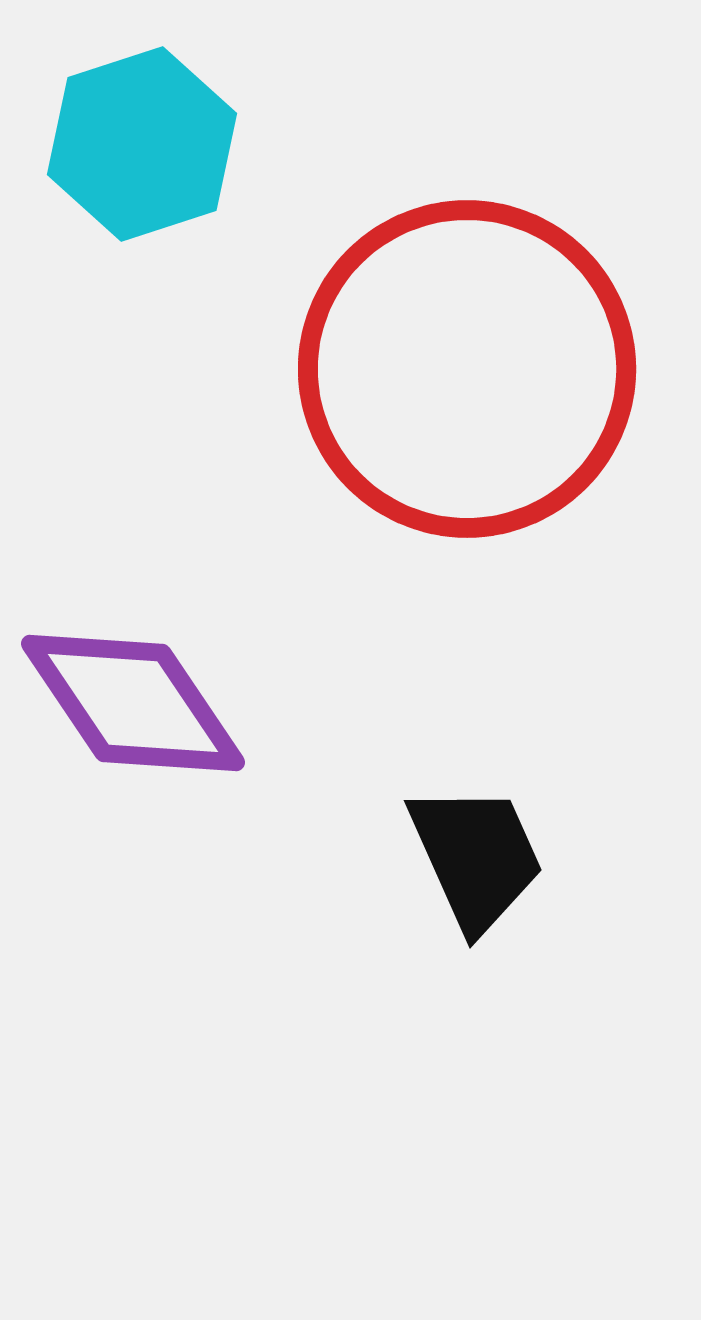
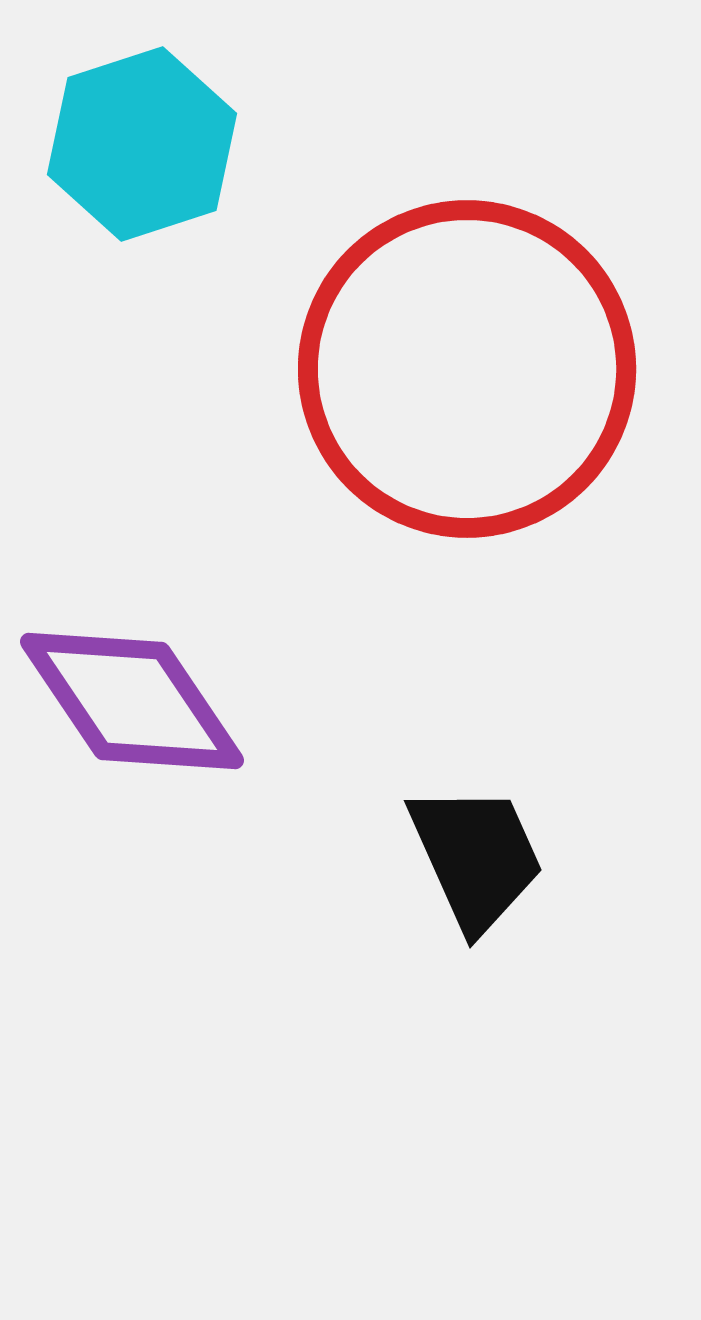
purple diamond: moved 1 px left, 2 px up
